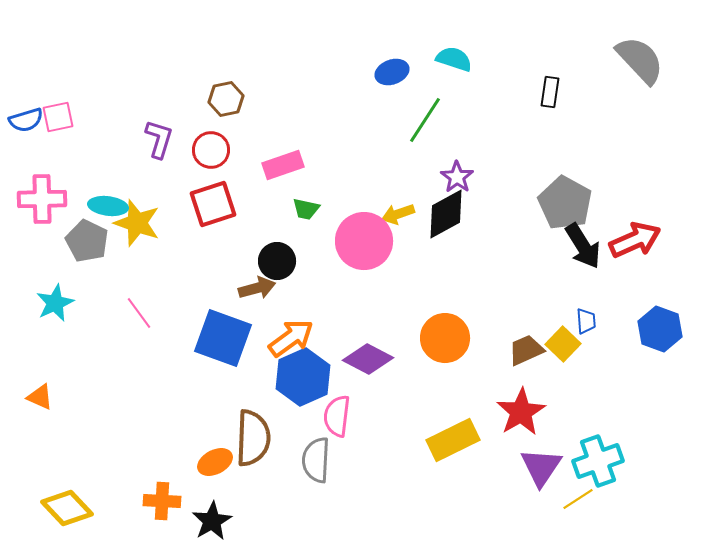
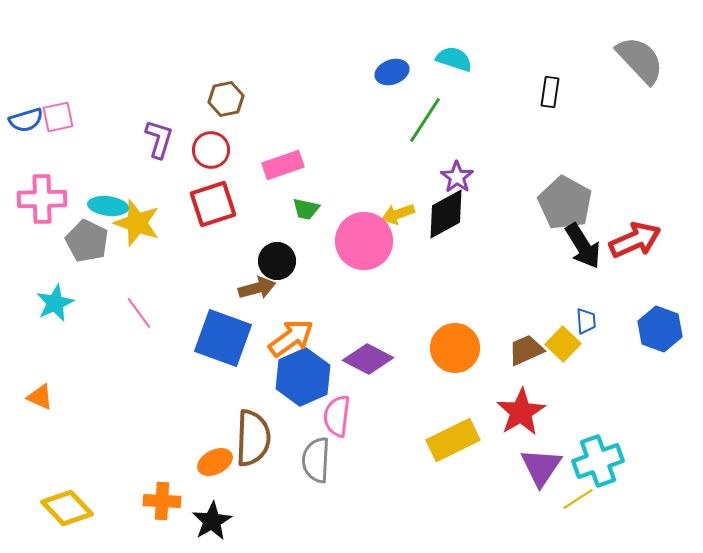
orange circle at (445, 338): moved 10 px right, 10 px down
